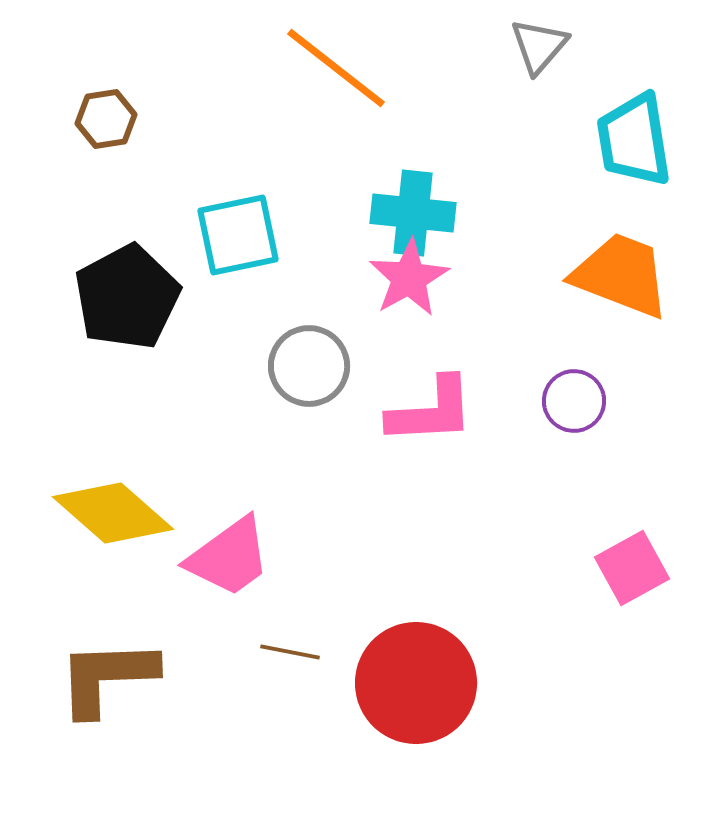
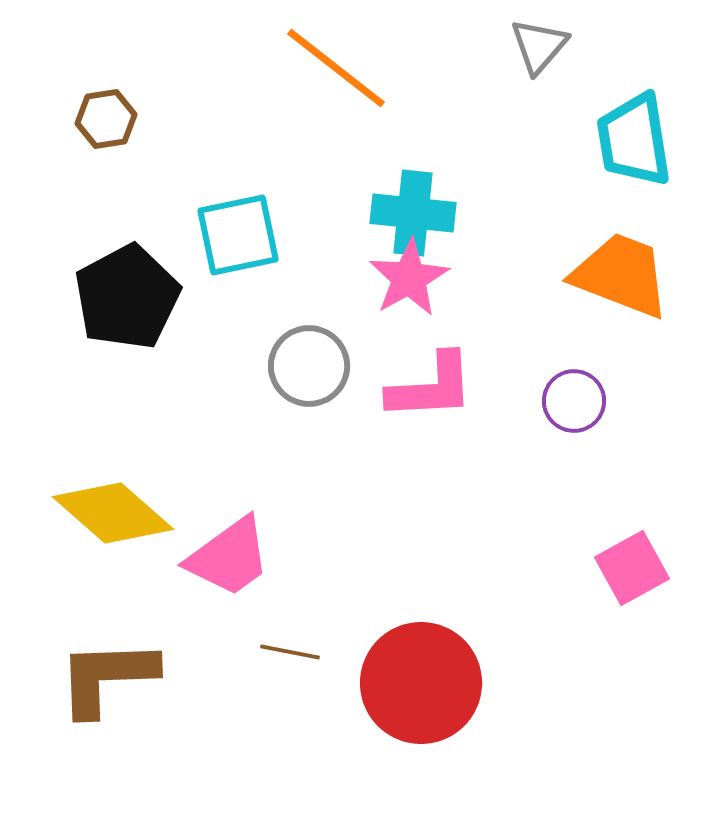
pink L-shape: moved 24 px up
red circle: moved 5 px right
